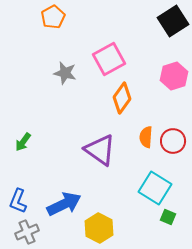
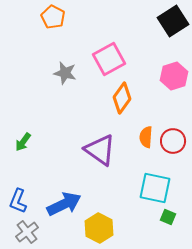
orange pentagon: rotated 15 degrees counterclockwise
cyan square: rotated 20 degrees counterclockwise
gray cross: rotated 15 degrees counterclockwise
